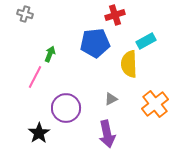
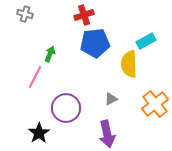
red cross: moved 31 px left
